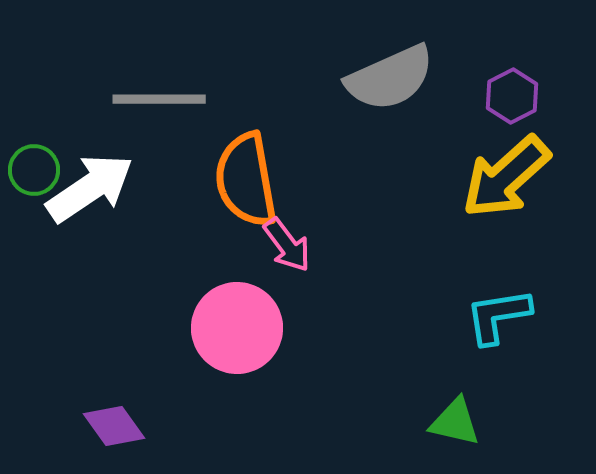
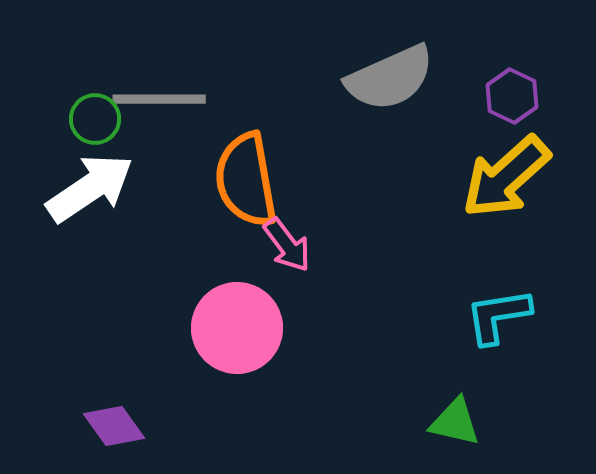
purple hexagon: rotated 8 degrees counterclockwise
green circle: moved 61 px right, 51 px up
